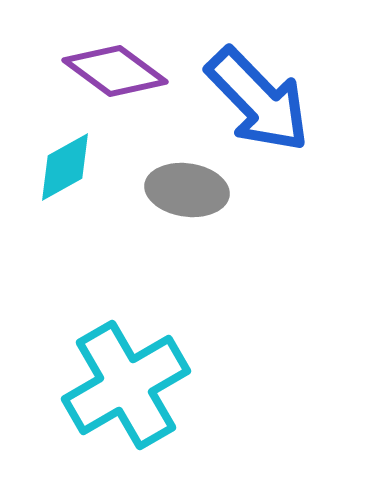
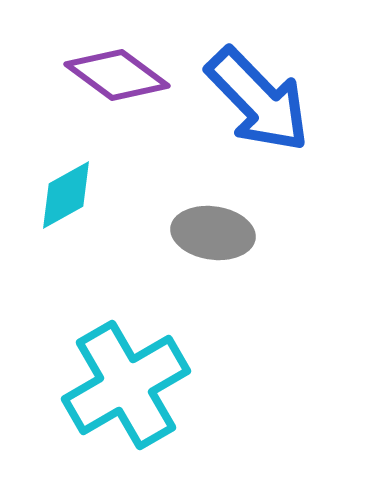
purple diamond: moved 2 px right, 4 px down
cyan diamond: moved 1 px right, 28 px down
gray ellipse: moved 26 px right, 43 px down
